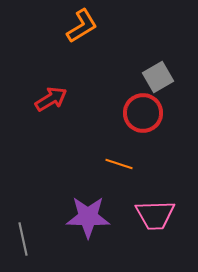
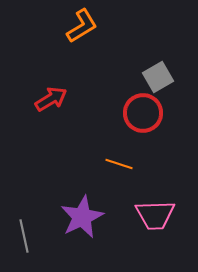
purple star: moved 6 px left; rotated 27 degrees counterclockwise
gray line: moved 1 px right, 3 px up
